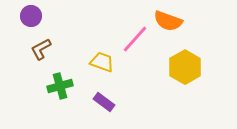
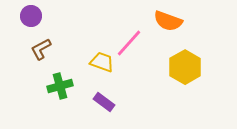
pink line: moved 6 px left, 4 px down
